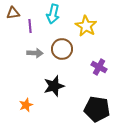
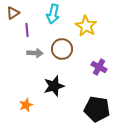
brown triangle: rotated 24 degrees counterclockwise
purple line: moved 3 px left, 4 px down
